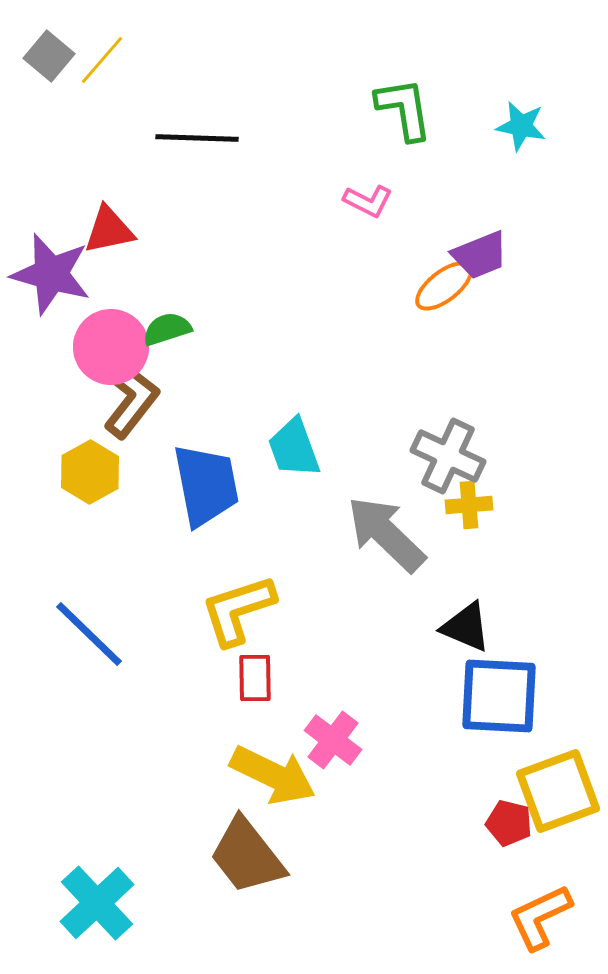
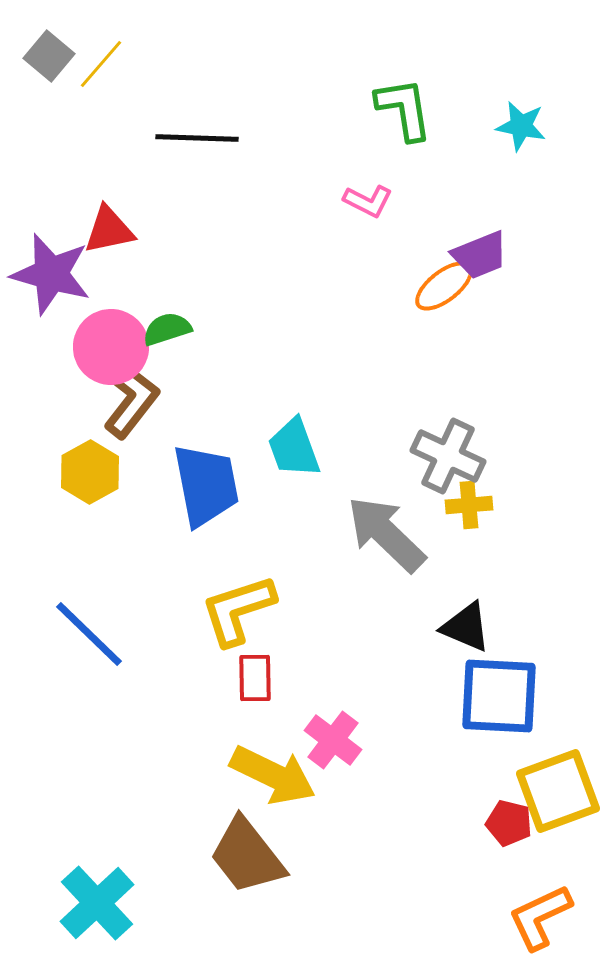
yellow line: moved 1 px left, 4 px down
